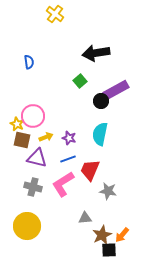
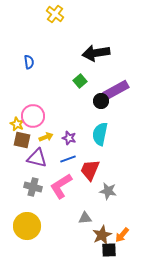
pink L-shape: moved 2 px left, 2 px down
